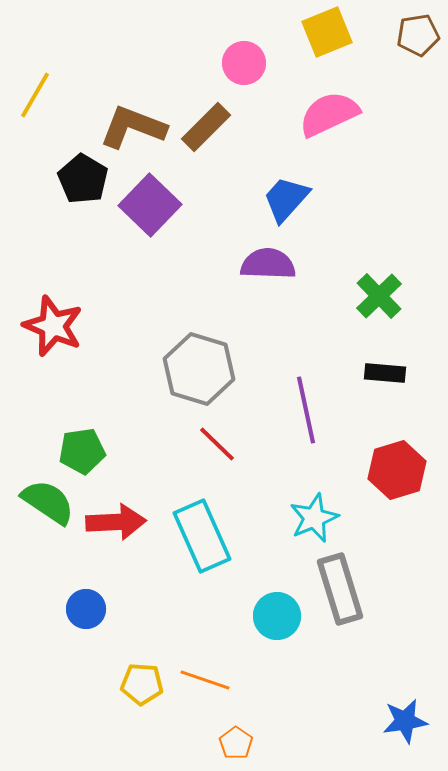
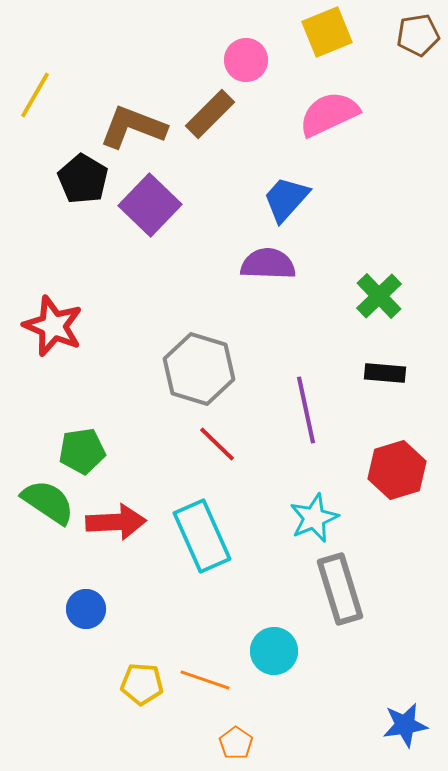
pink circle: moved 2 px right, 3 px up
brown rectangle: moved 4 px right, 13 px up
cyan circle: moved 3 px left, 35 px down
blue star: moved 4 px down
